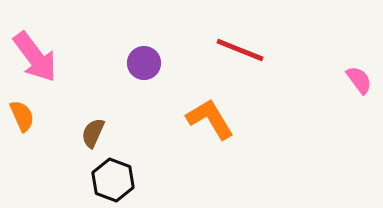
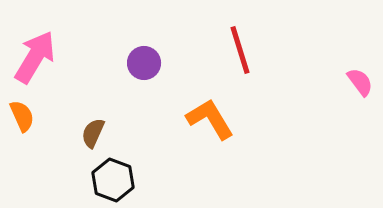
red line: rotated 51 degrees clockwise
pink arrow: rotated 112 degrees counterclockwise
pink semicircle: moved 1 px right, 2 px down
